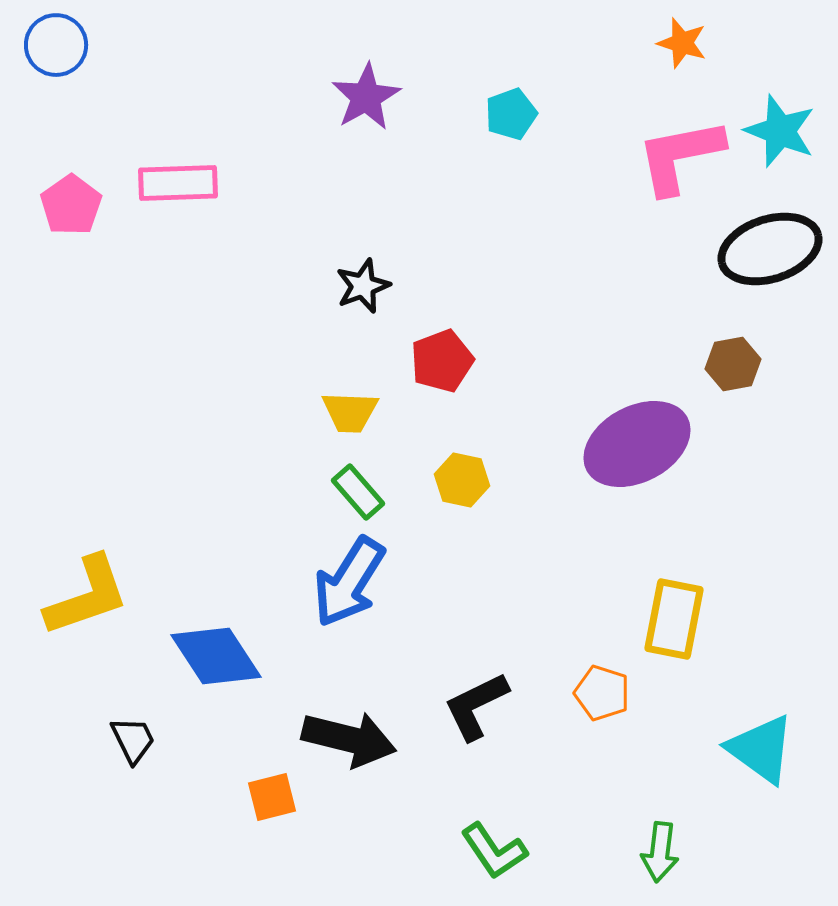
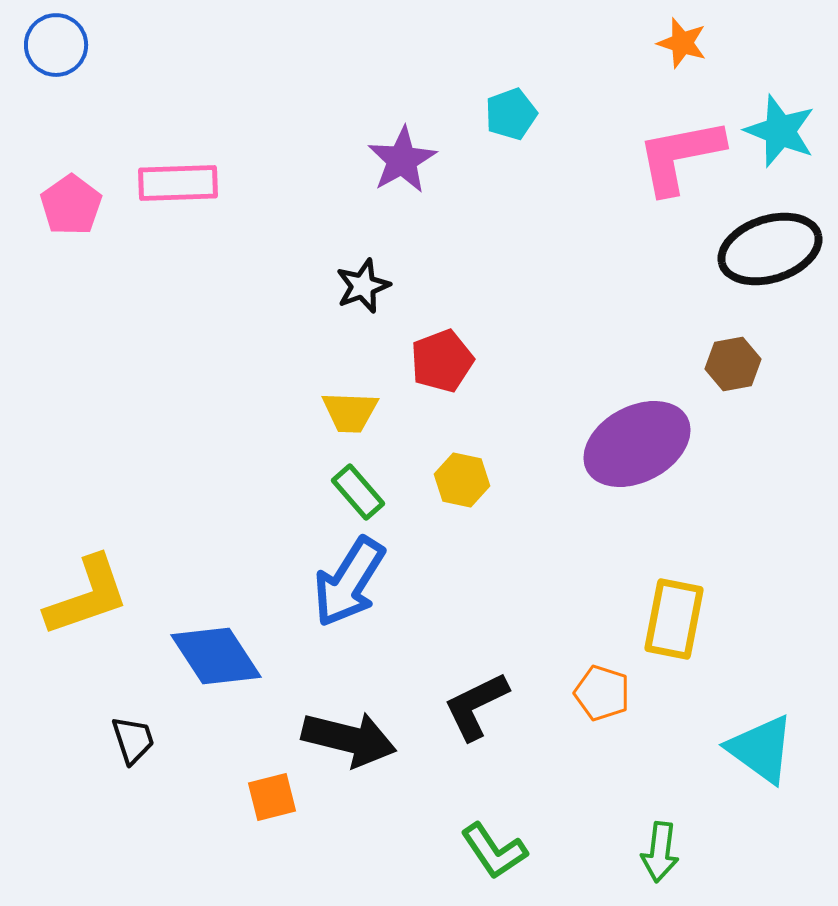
purple star: moved 36 px right, 63 px down
black trapezoid: rotated 8 degrees clockwise
